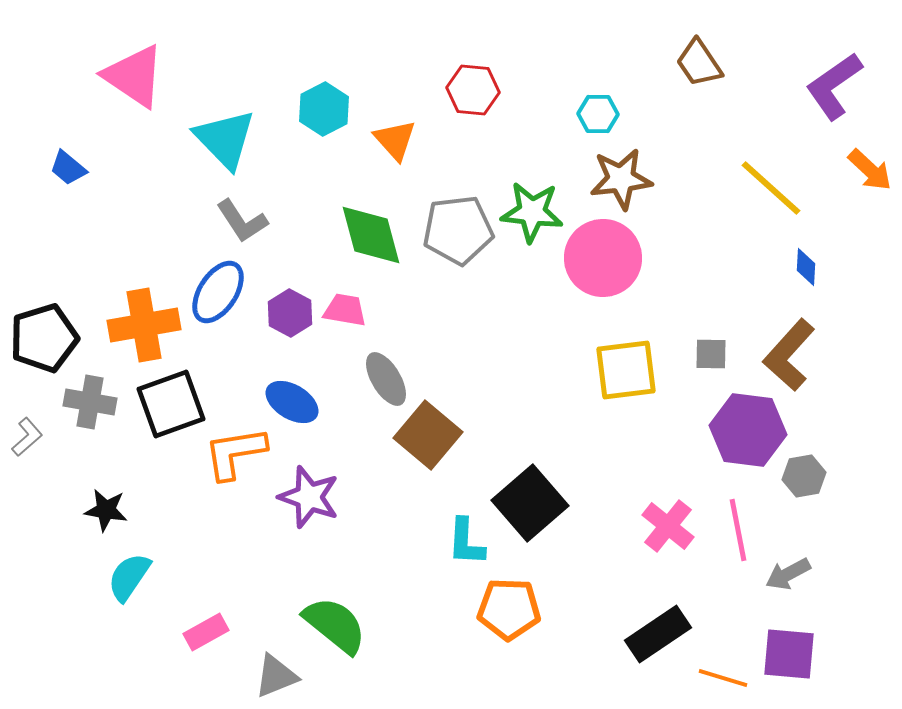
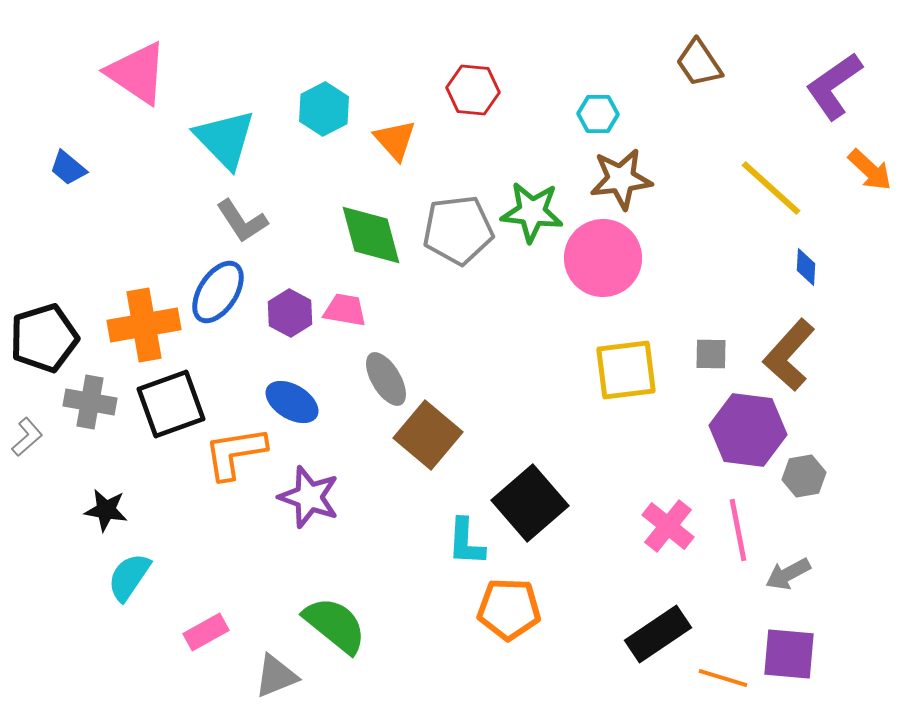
pink triangle at (134, 76): moved 3 px right, 3 px up
